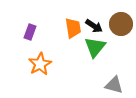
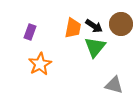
orange trapezoid: rotated 20 degrees clockwise
